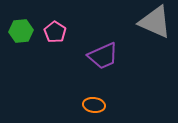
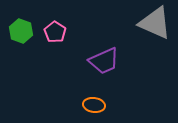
gray triangle: moved 1 px down
green hexagon: rotated 25 degrees clockwise
purple trapezoid: moved 1 px right, 5 px down
